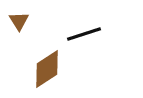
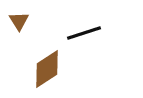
black line: moved 1 px up
